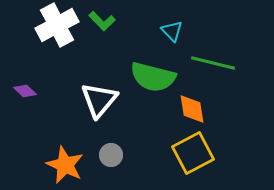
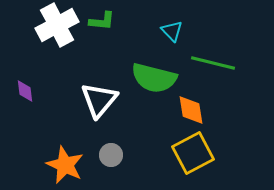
green L-shape: rotated 40 degrees counterclockwise
green semicircle: moved 1 px right, 1 px down
purple diamond: rotated 40 degrees clockwise
orange diamond: moved 1 px left, 1 px down
